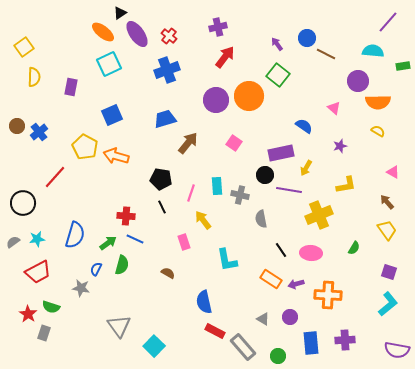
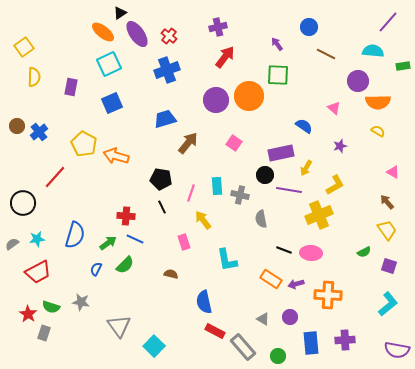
blue circle at (307, 38): moved 2 px right, 11 px up
green square at (278, 75): rotated 35 degrees counterclockwise
blue square at (112, 115): moved 12 px up
yellow pentagon at (85, 147): moved 1 px left, 3 px up
yellow L-shape at (346, 185): moved 11 px left; rotated 20 degrees counterclockwise
gray semicircle at (13, 242): moved 1 px left, 2 px down
green semicircle at (354, 248): moved 10 px right, 4 px down; rotated 32 degrees clockwise
black line at (281, 250): moved 3 px right; rotated 35 degrees counterclockwise
green semicircle at (122, 265): moved 3 px right; rotated 30 degrees clockwise
purple square at (389, 272): moved 6 px up
brown semicircle at (168, 273): moved 3 px right, 1 px down; rotated 16 degrees counterclockwise
gray star at (81, 288): moved 14 px down
